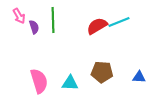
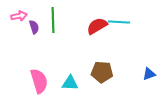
pink arrow: rotated 70 degrees counterclockwise
cyan line: rotated 25 degrees clockwise
blue triangle: moved 10 px right, 3 px up; rotated 24 degrees counterclockwise
